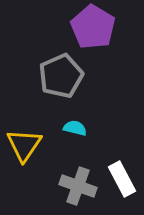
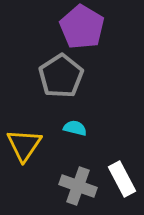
purple pentagon: moved 11 px left
gray pentagon: rotated 9 degrees counterclockwise
